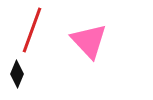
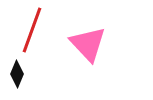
pink triangle: moved 1 px left, 3 px down
